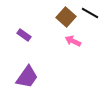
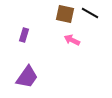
brown square: moved 1 px left, 3 px up; rotated 30 degrees counterclockwise
purple rectangle: rotated 72 degrees clockwise
pink arrow: moved 1 px left, 1 px up
